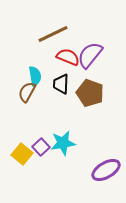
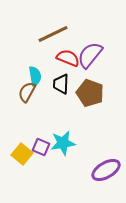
red semicircle: moved 1 px down
purple square: rotated 24 degrees counterclockwise
